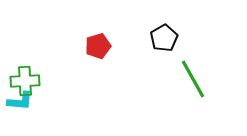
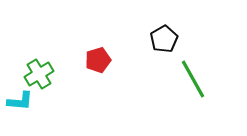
black pentagon: moved 1 px down
red pentagon: moved 14 px down
green cross: moved 14 px right, 7 px up; rotated 28 degrees counterclockwise
